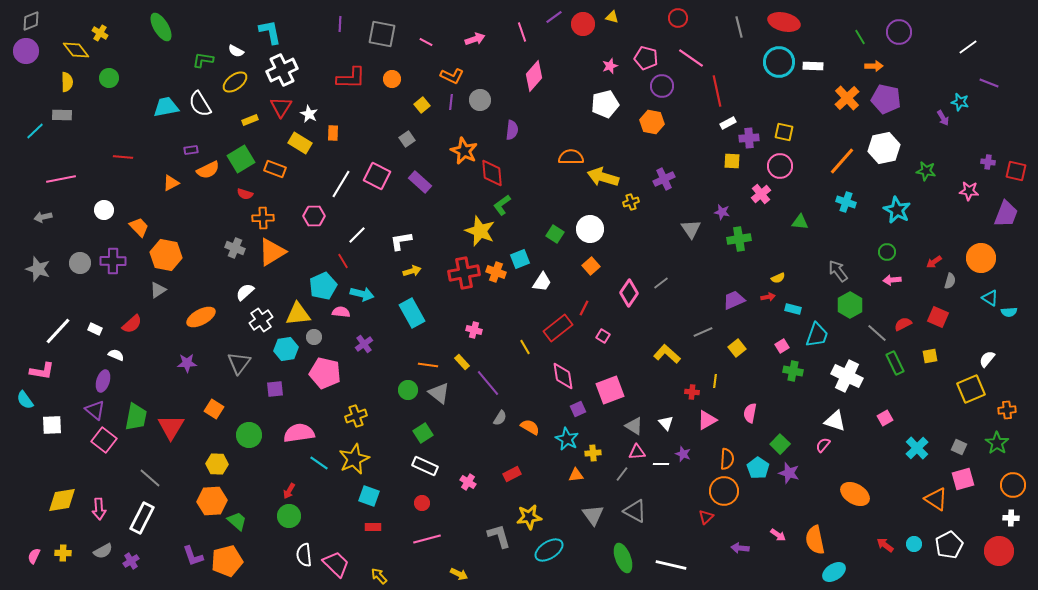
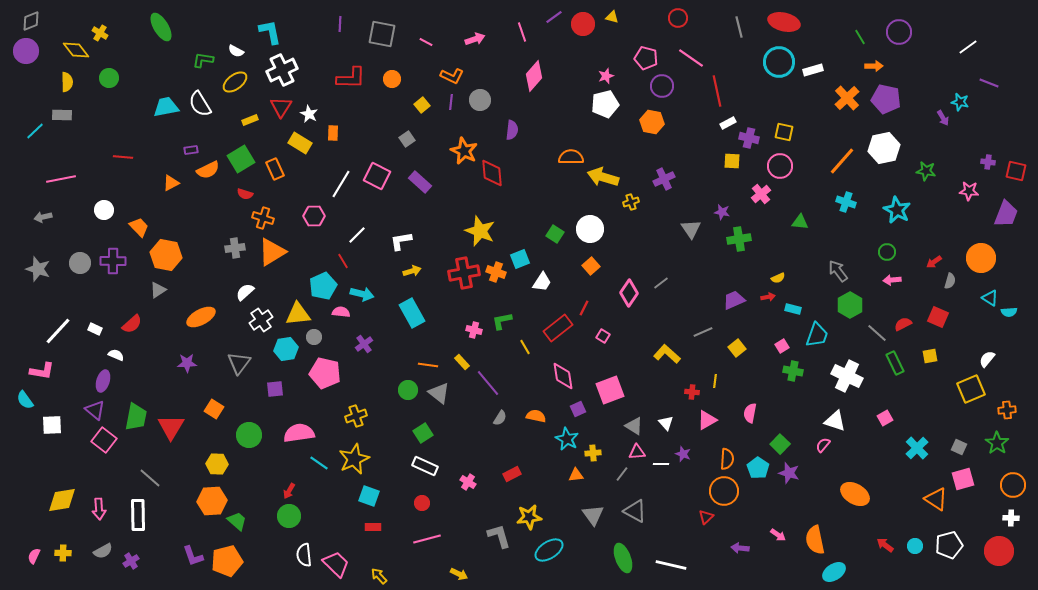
pink star at (610, 66): moved 4 px left, 10 px down
white rectangle at (813, 66): moved 4 px down; rotated 18 degrees counterclockwise
purple cross at (749, 138): rotated 18 degrees clockwise
orange rectangle at (275, 169): rotated 45 degrees clockwise
green L-shape at (502, 205): moved 116 px down; rotated 25 degrees clockwise
orange cross at (263, 218): rotated 20 degrees clockwise
gray cross at (235, 248): rotated 30 degrees counterclockwise
orange semicircle at (530, 427): moved 6 px right, 11 px up; rotated 18 degrees counterclockwise
white rectangle at (142, 518): moved 4 px left, 3 px up; rotated 28 degrees counterclockwise
cyan circle at (914, 544): moved 1 px right, 2 px down
white pentagon at (949, 545): rotated 12 degrees clockwise
